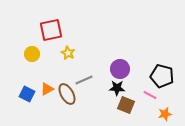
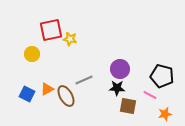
yellow star: moved 2 px right, 14 px up; rotated 16 degrees counterclockwise
brown ellipse: moved 1 px left, 2 px down
brown square: moved 2 px right, 1 px down; rotated 12 degrees counterclockwise
